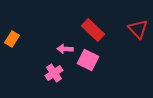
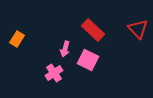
orange rectangle: moved 5 px right
pink arrow: rotated 77 degrees counterclockwise
